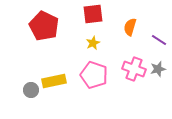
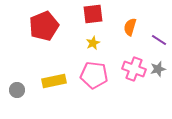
red pentagon: rotated 24 degrees clockwise
pink pentagon: rotated 12 degrees counterclockwise
gray circle: moved 14 px left
